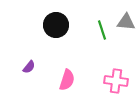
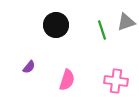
gray triangle: rotated 24 degrees counterclockwise
